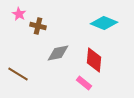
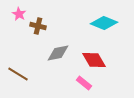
red diamond: rotated 35 degrees counterclockwise
